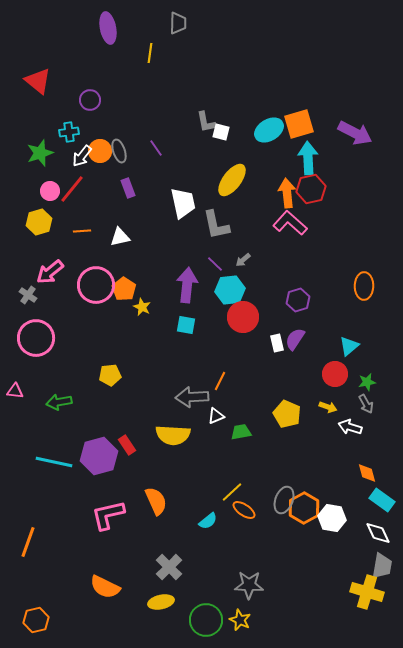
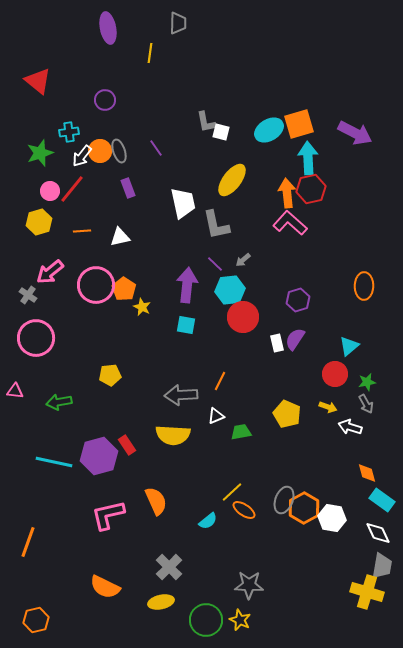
purple circle at (90, 100): moved 15 px right
gray arrow at (192, 397): moved 11 px left, 2 px up
